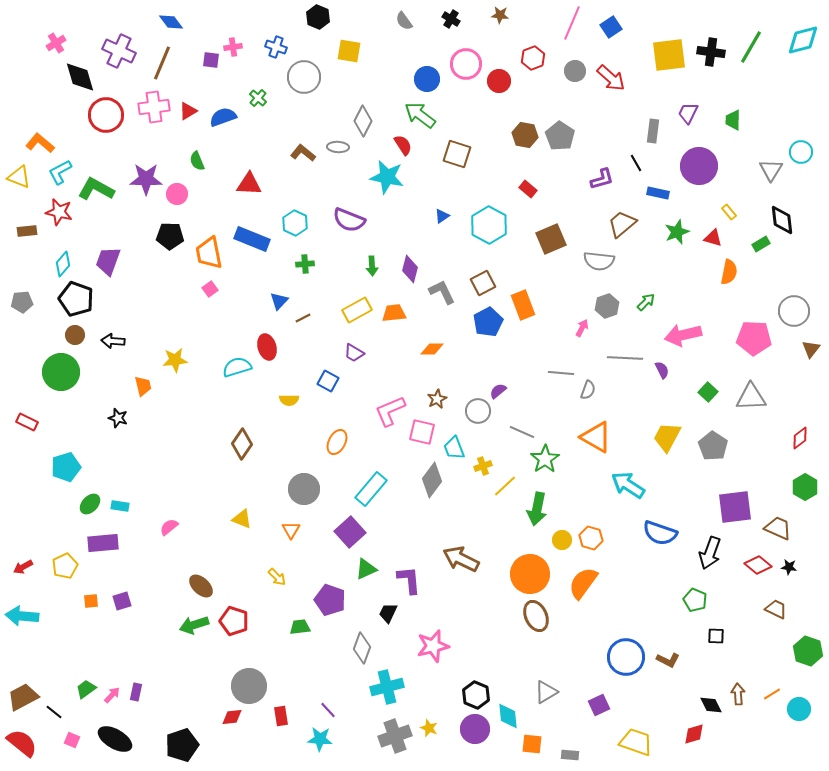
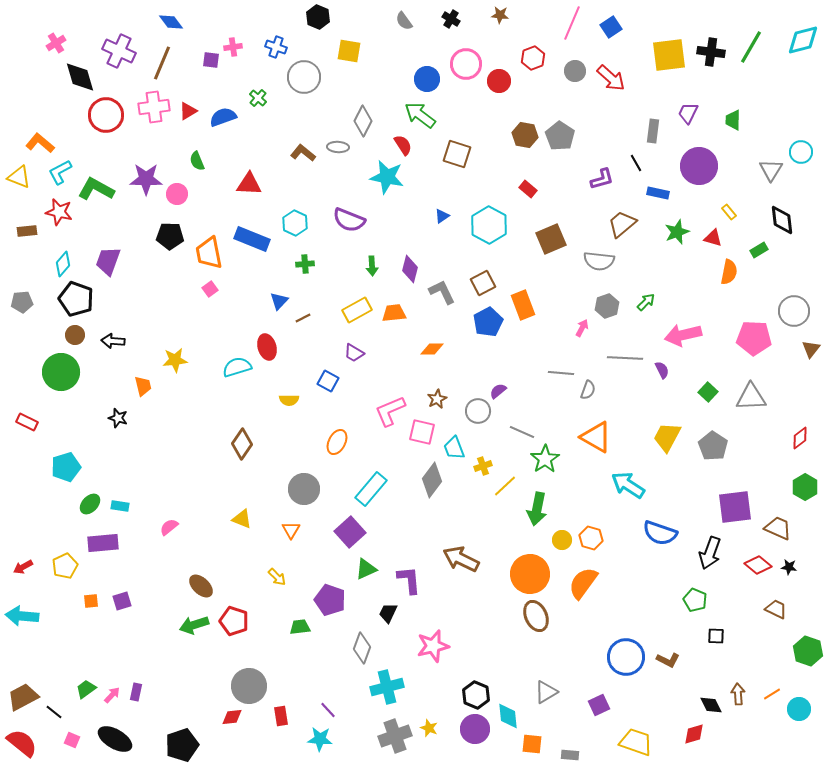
green rectangle at (761, 244): moved 2 px left, 6 px down
